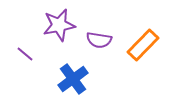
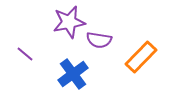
purple star: moved 10 px right, 3 px up
orange rectangle: moved 2 px left, 12 px down
blue cross: moved 5 px up
